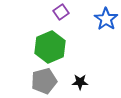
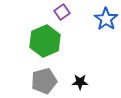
purple square: moved 1 px right
green hexagon: moved 5 px left, 6 px up
